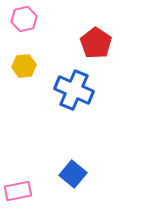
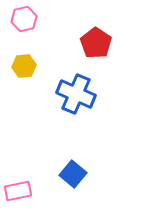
blue cross: moved 2 px right, 4 px down
